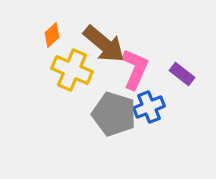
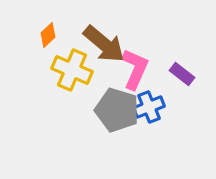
orange diamond: moved 4 px left
gray pentagon: moved 3 px right, 4 px up
